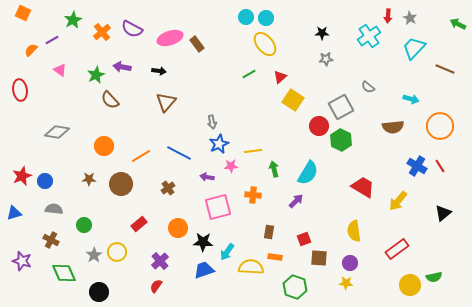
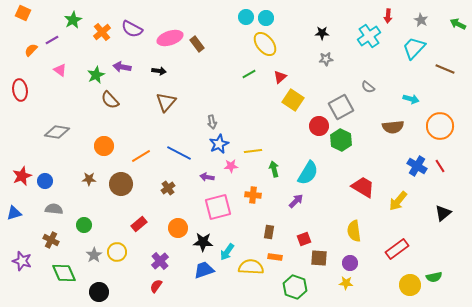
gray star at (410, 18): moved 11 px right, 2 px down
